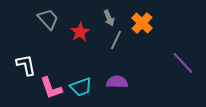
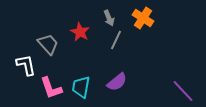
gray trapezoid: moved 25 px down
orange cross: moved 1 px right, 5 px up; rotated 10 degrees counterclockwise
red star: rotated 12 degrees counterclockwise
purple line: moved 28 px down
purple semicircle: rotated 140 degrees clockwise
cyan trapezoid: rotated 120 degrees clockwise
